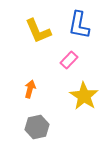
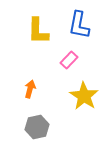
yellow L-shape: rotated 24 degrees clockwise
